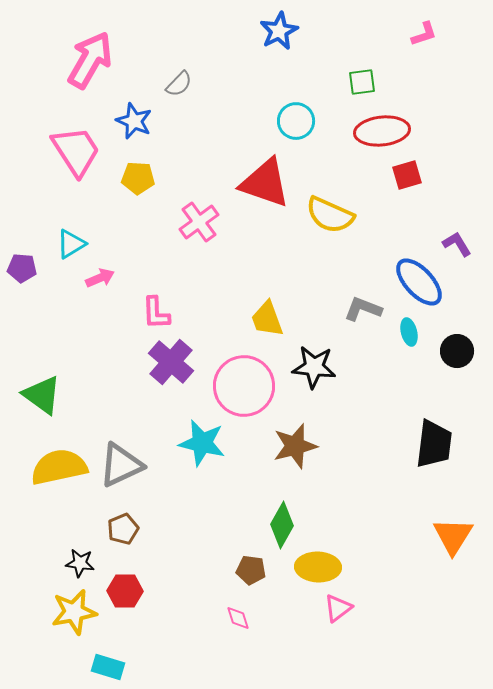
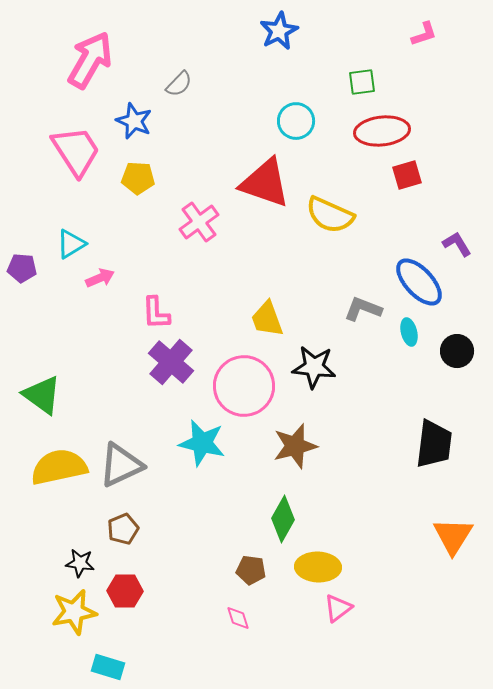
green diamond at (282, 525): moved 1 px right, 6 px up
